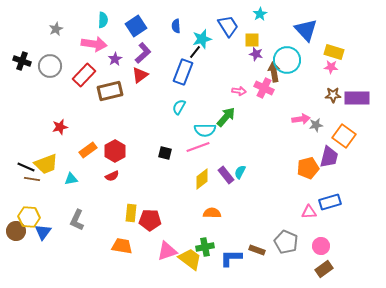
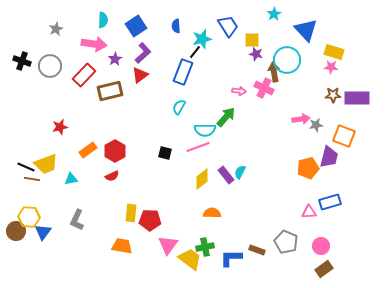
cyan star at (260, 14): moved 14 px right
orange square at (344, 136): rotated 15 degrees counterclockwise
pink triangle at (167, 251): moved 1 px right, 6 px up; rotated 35 degrees counterclockwise
